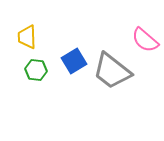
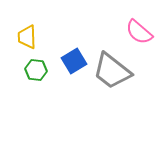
pink semicircle: moved 6 px left, 8 px up
